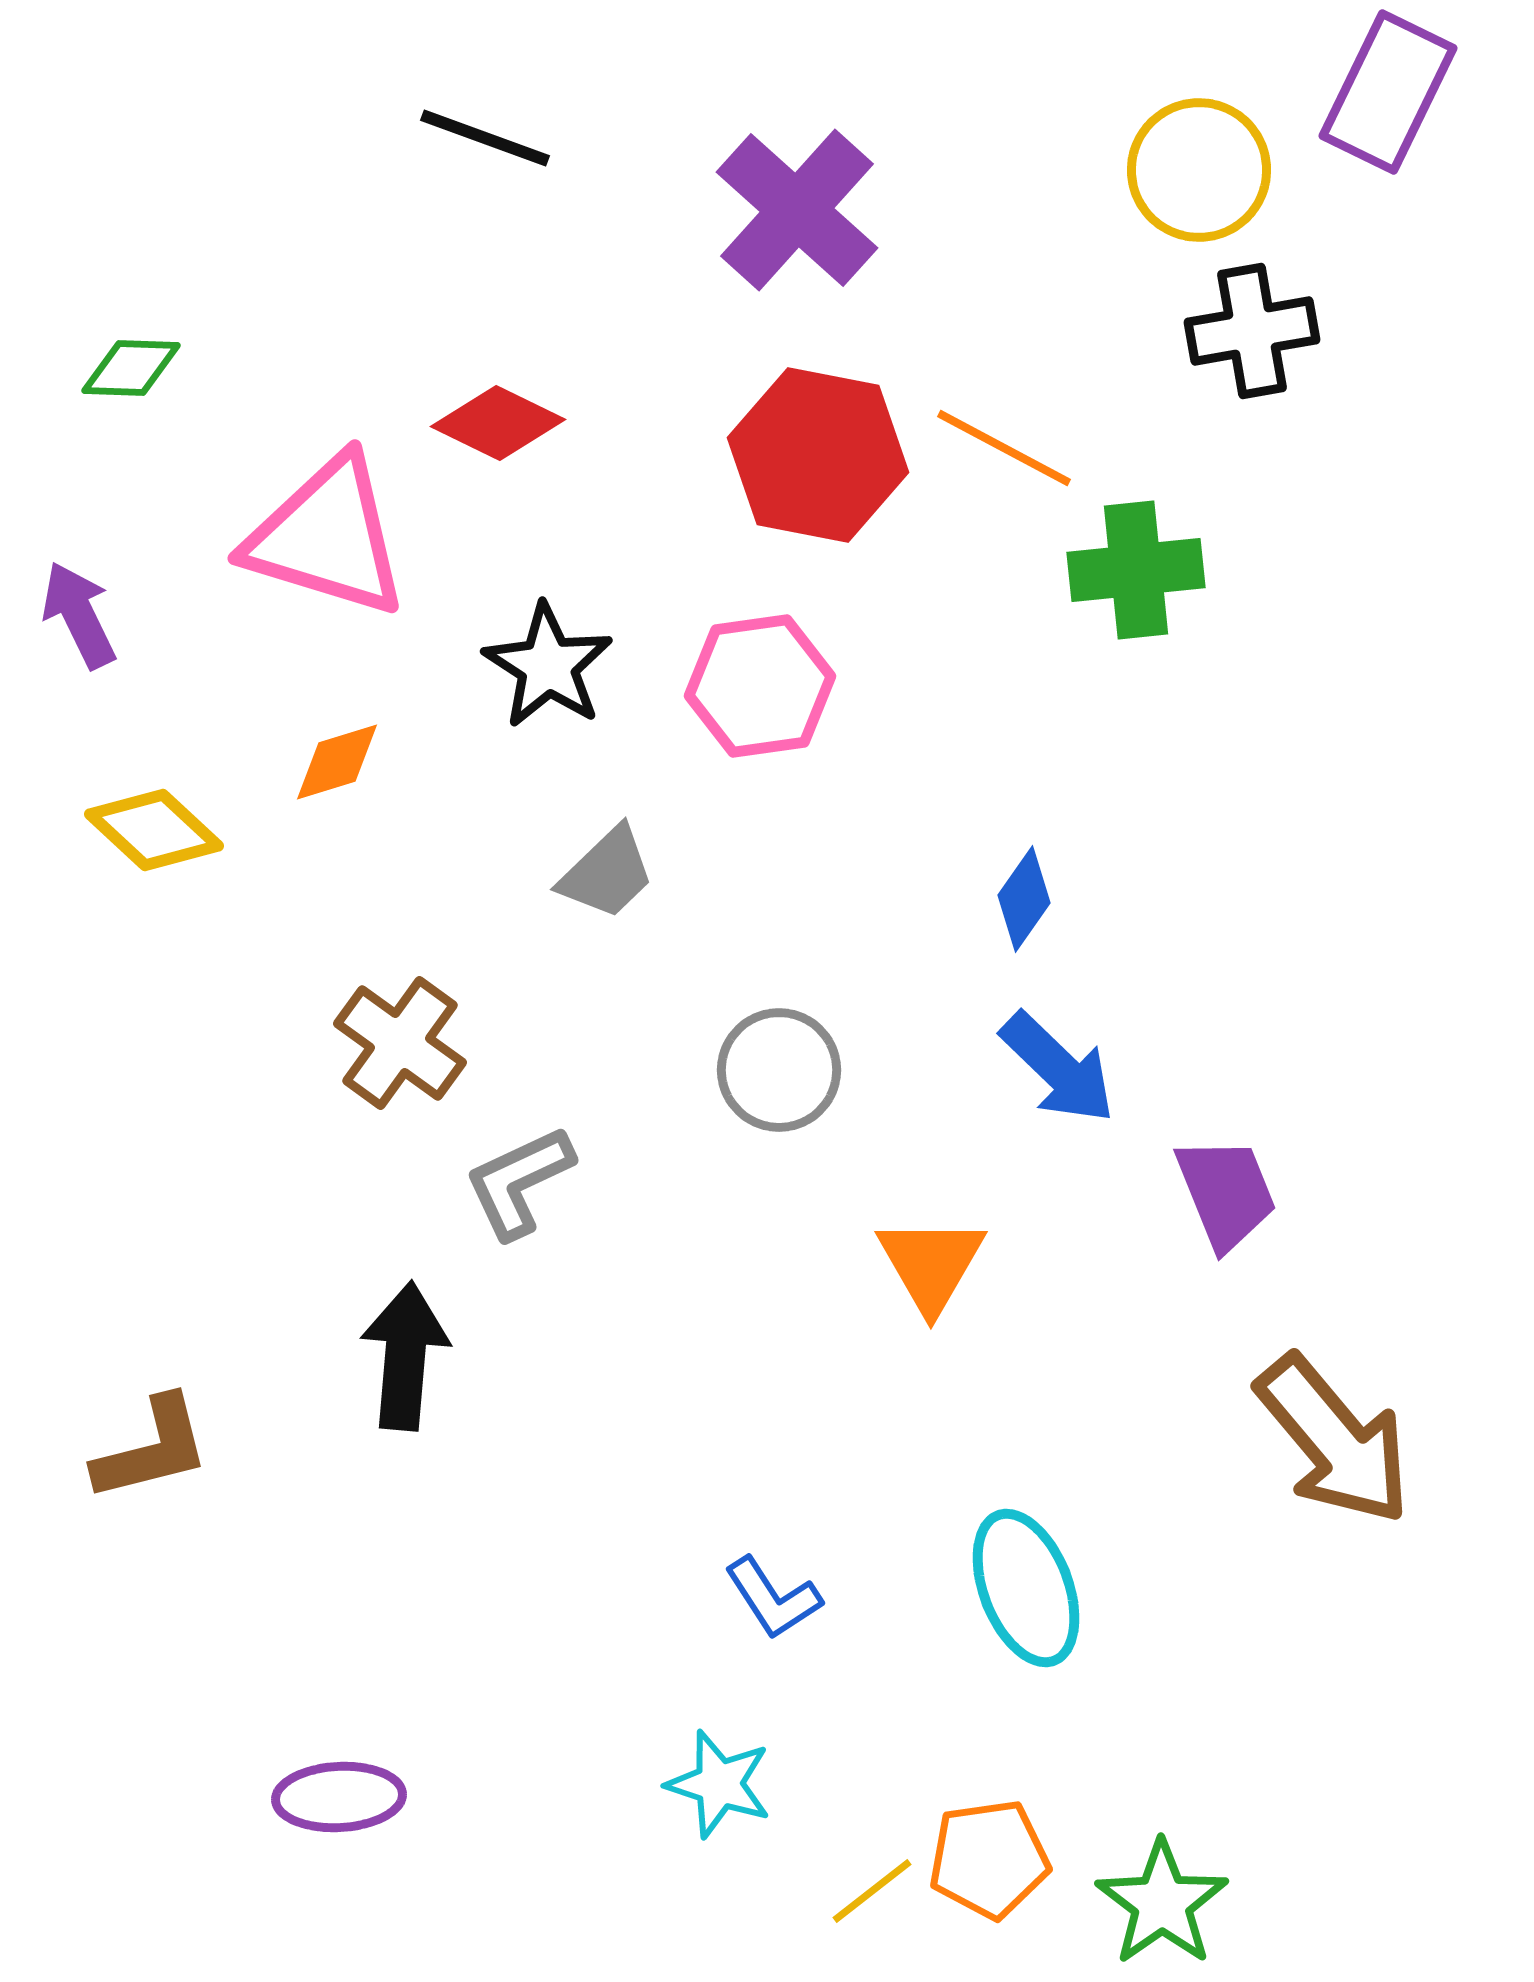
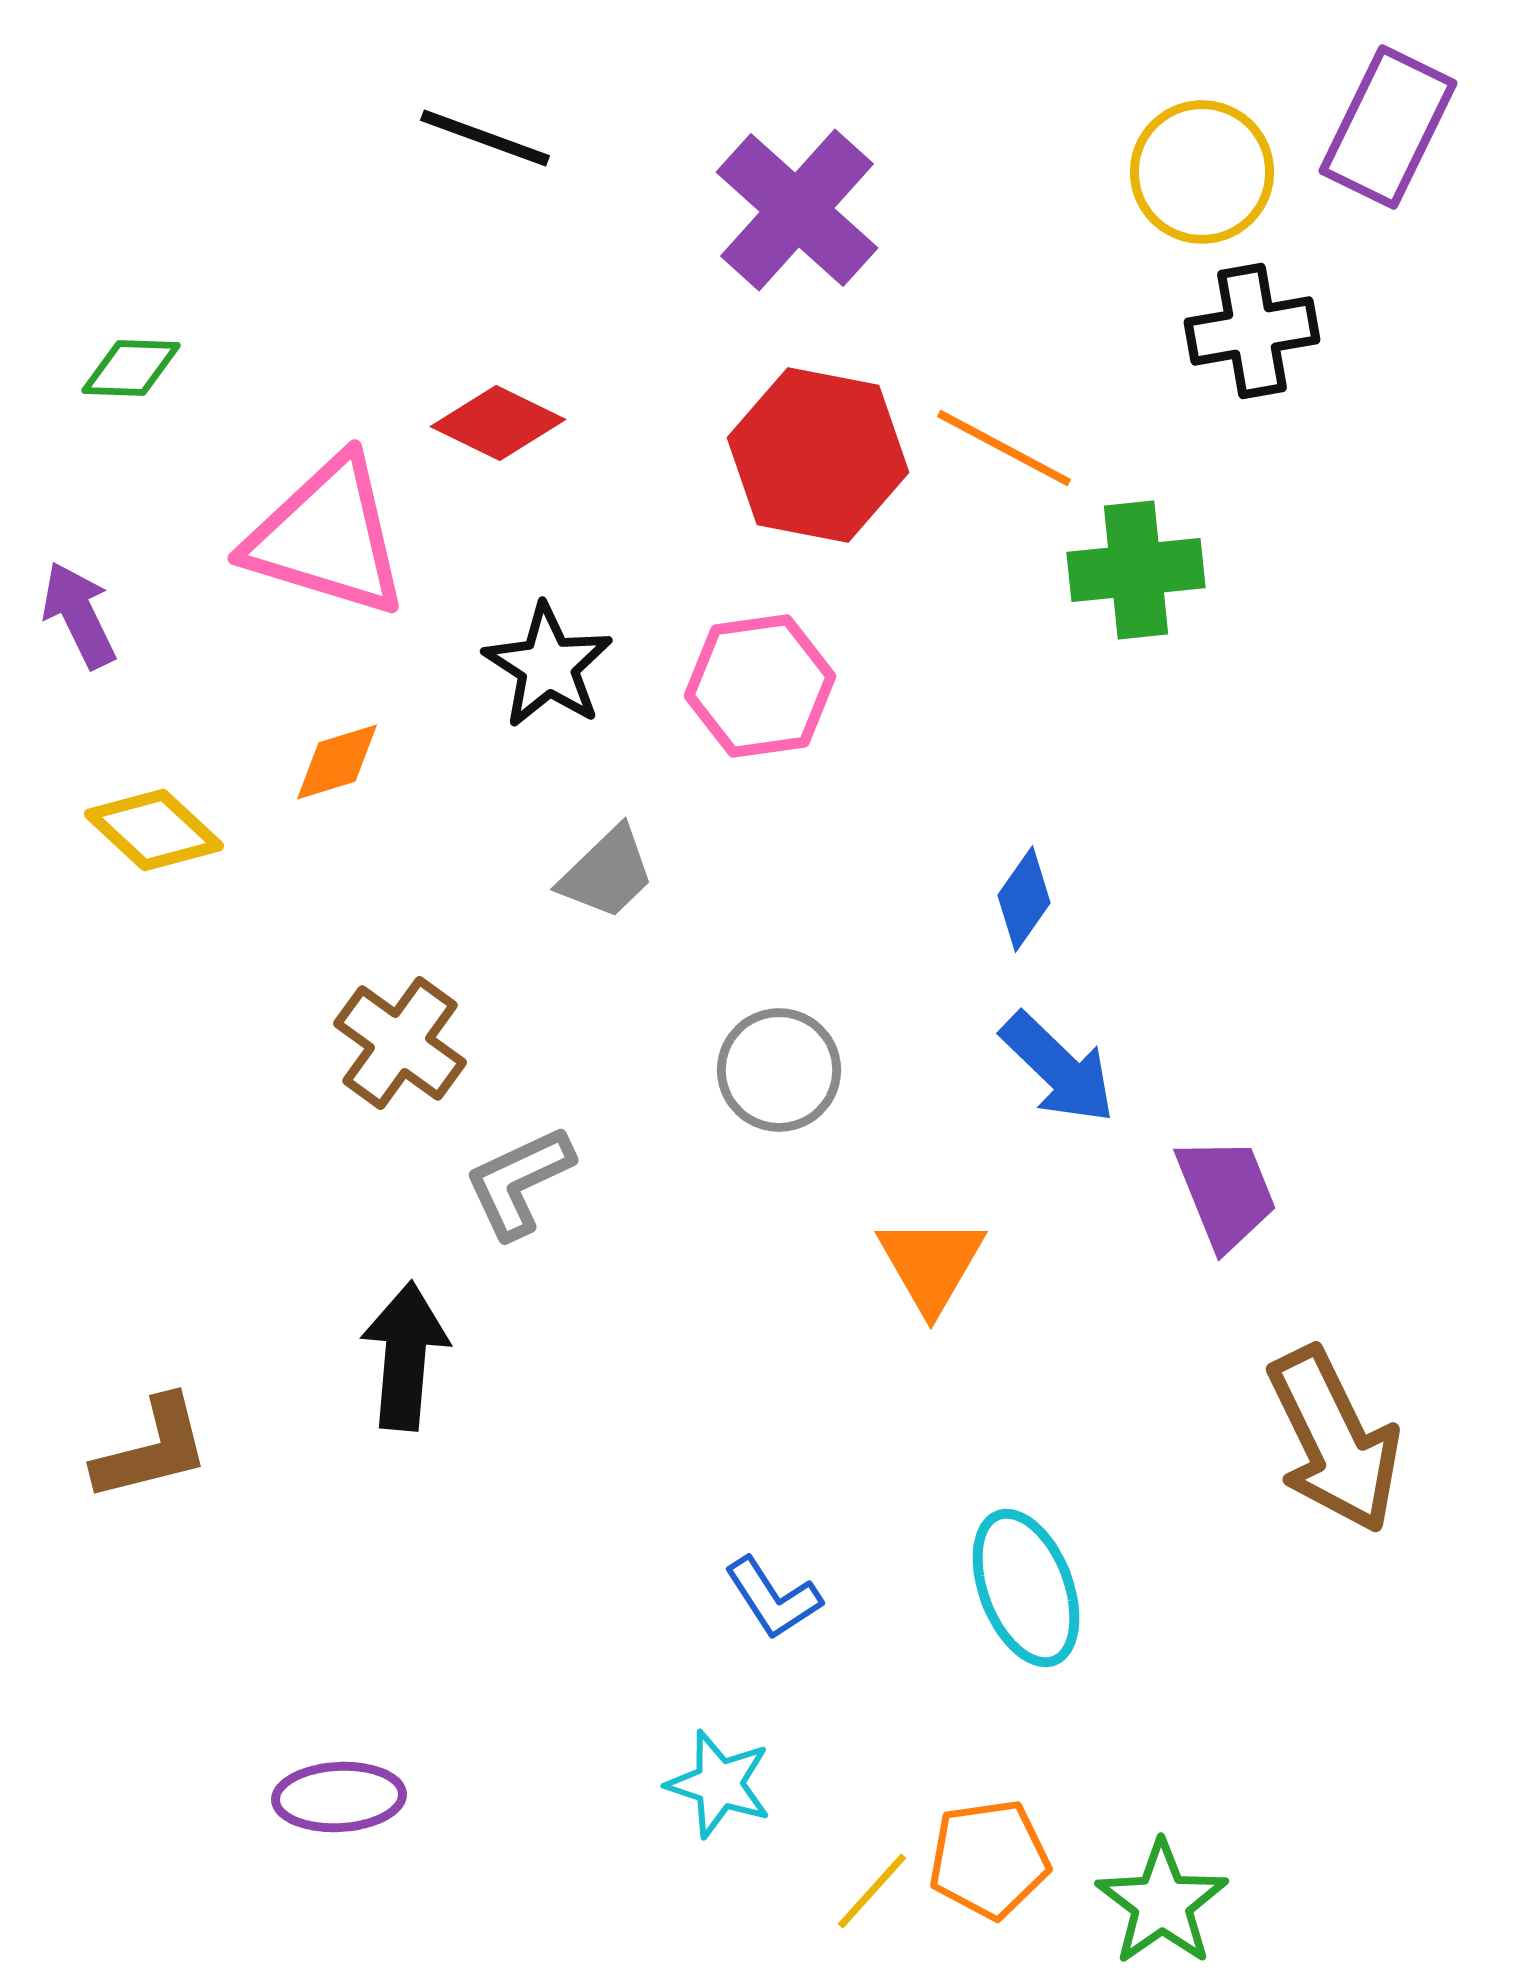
purple rectangle: moved 35 px down
yellow circle: moved 3 px right, 2 px down
brown arrow: rotated 14 degrees clockwise
yellow line: rotated 10 degrees counterclockwise
